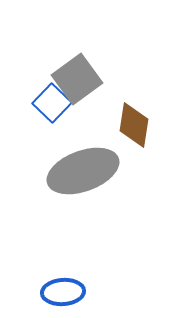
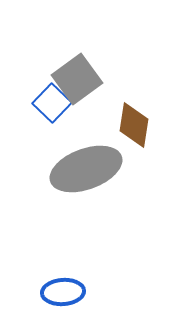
gray ellipse: moved 3 px right, 2 px up
